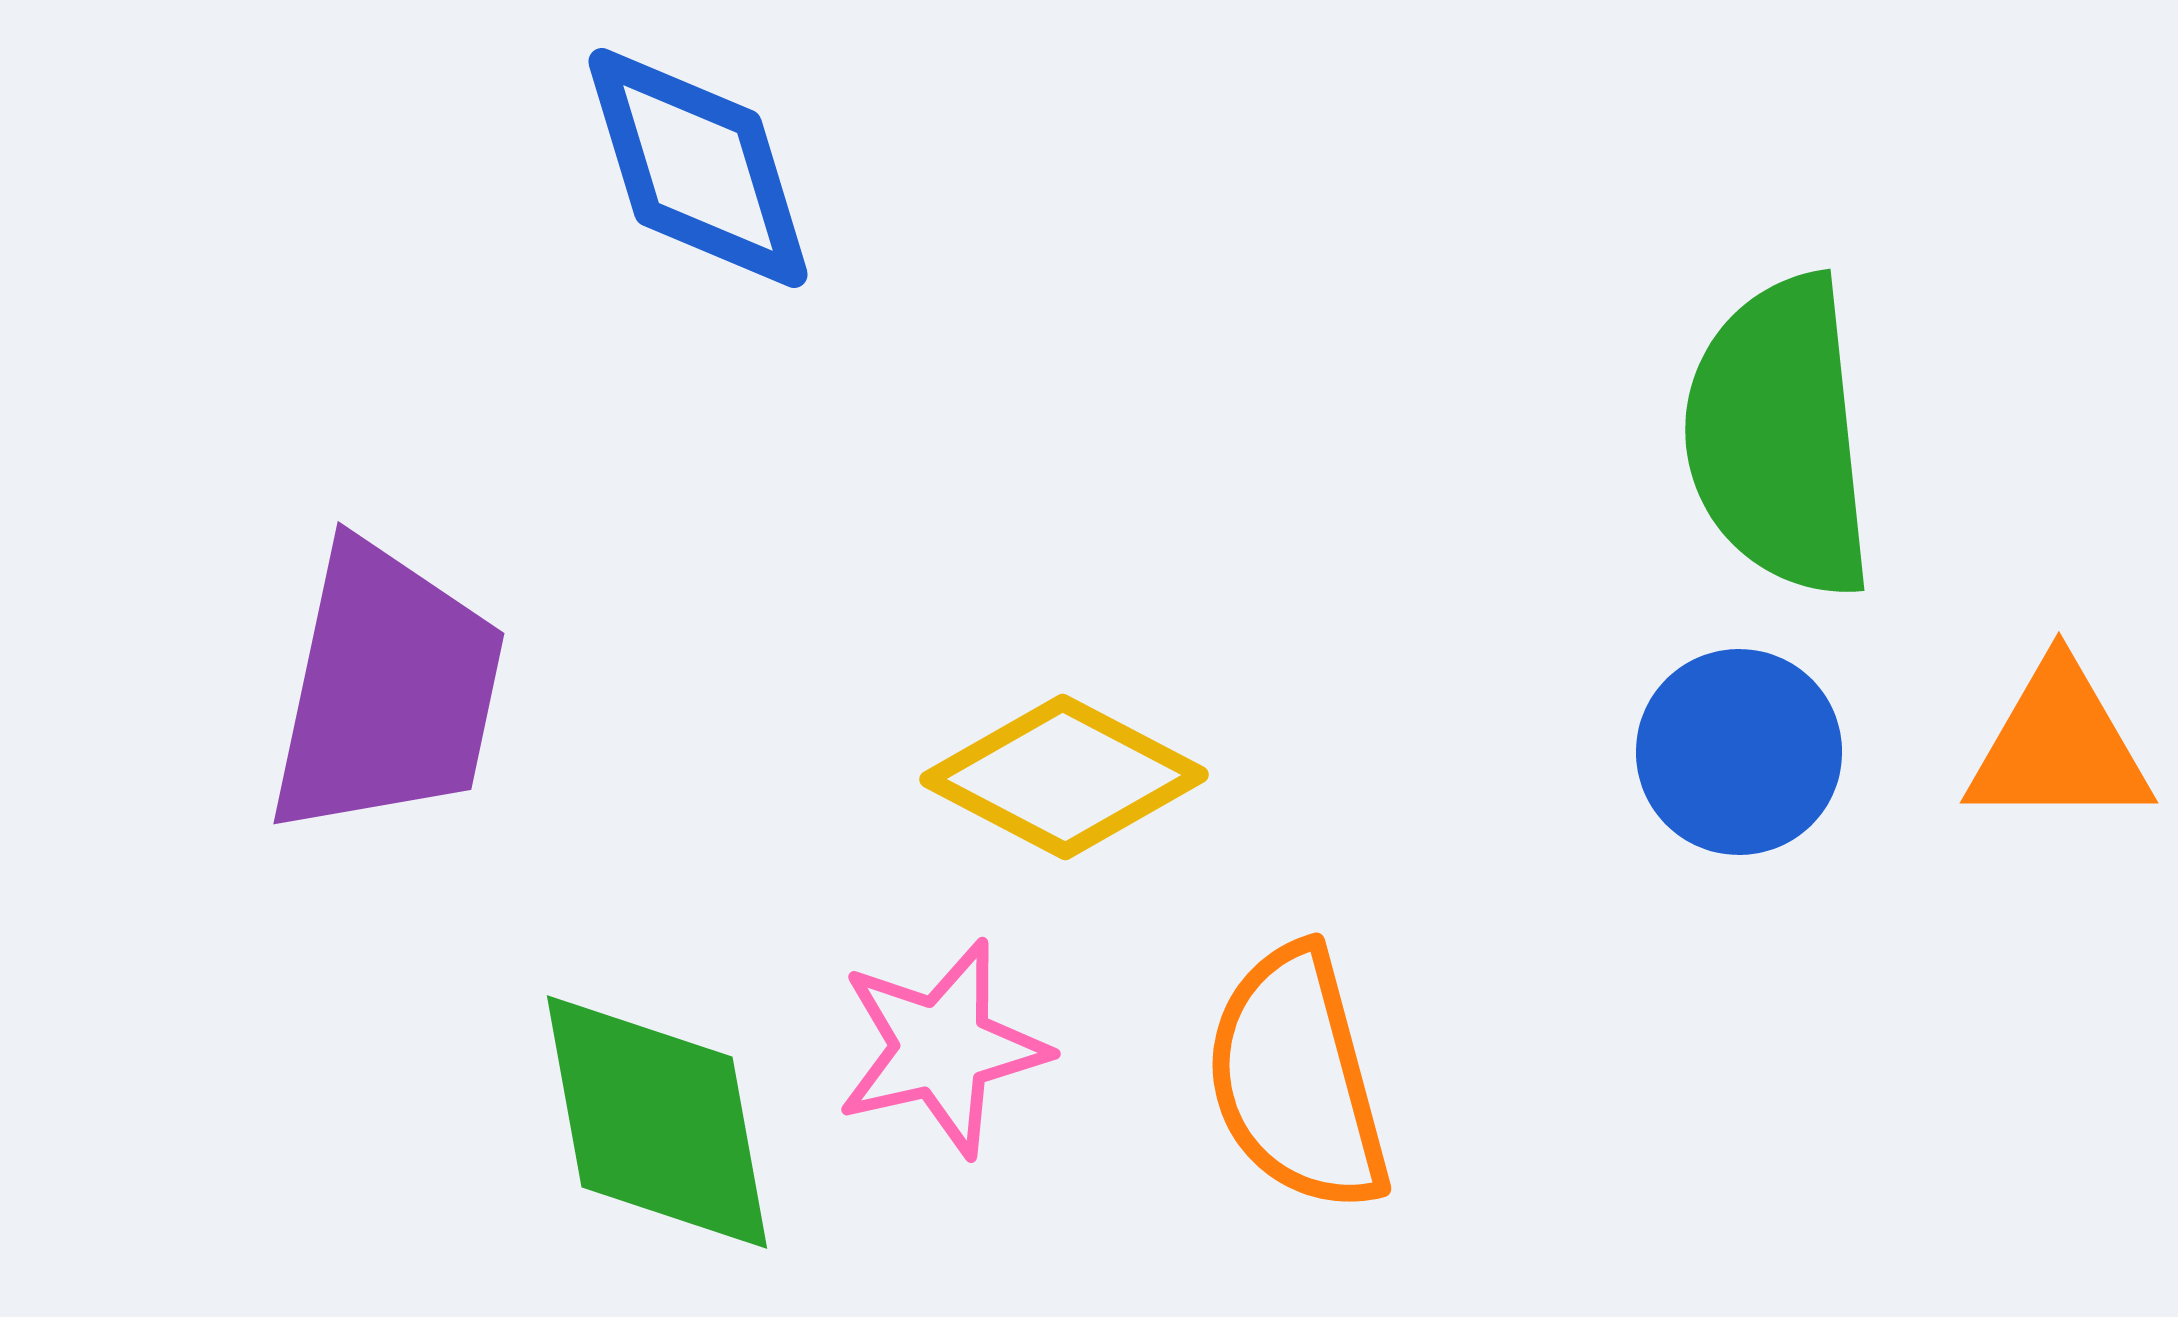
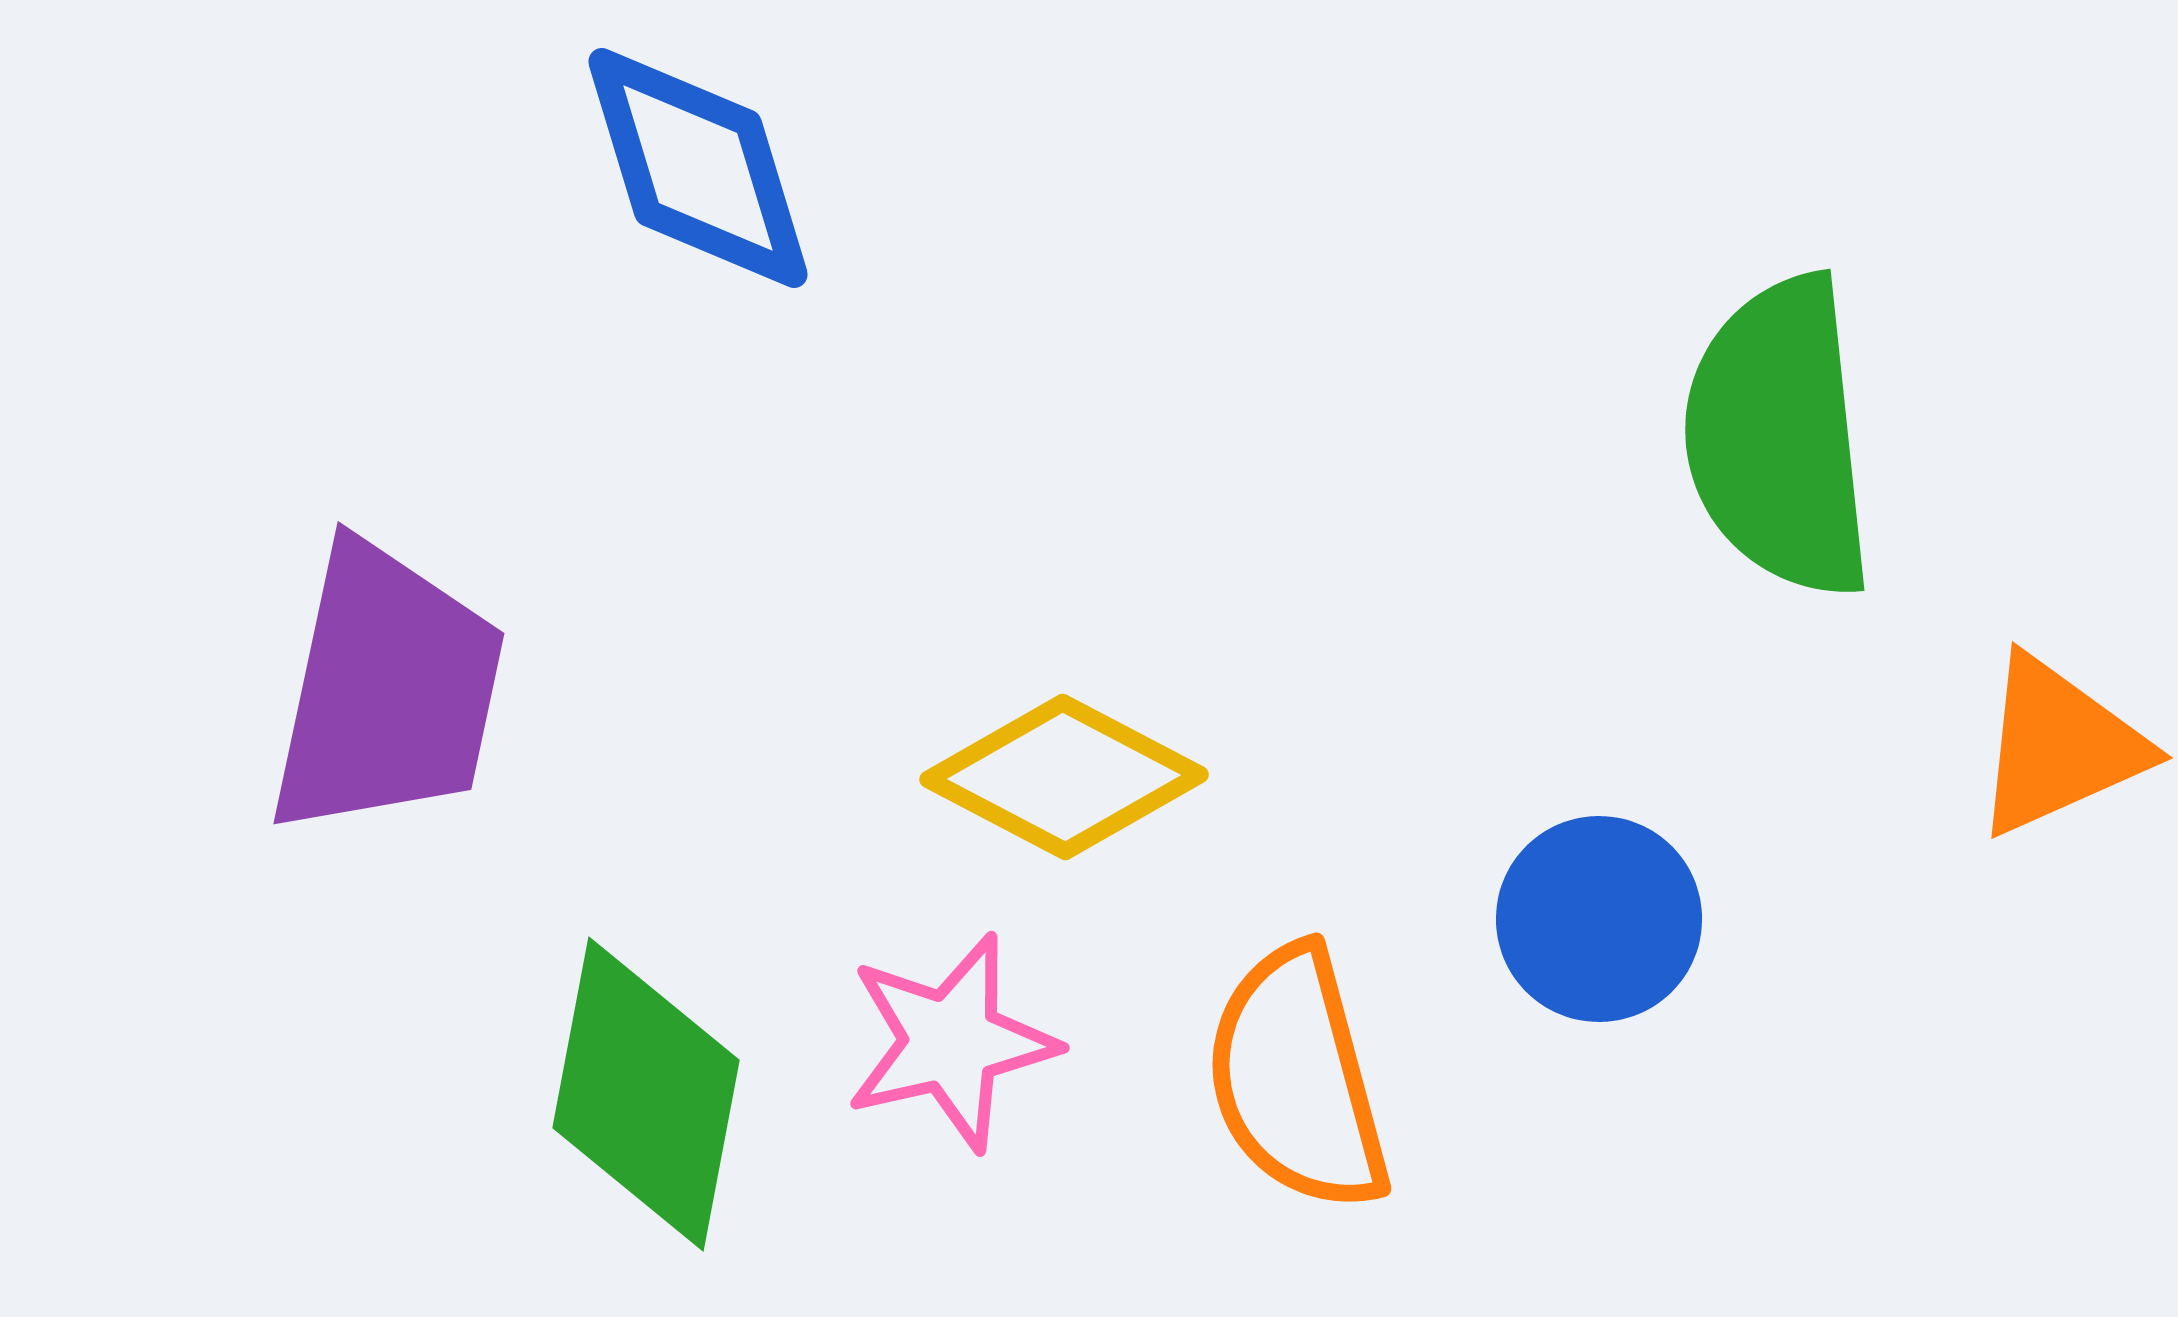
orange triangle: rotated 24 degrees counterclockwise
blue circle: moved 140 px left, 167 px down
pink star: moved 9 px right, 6 px up
green diamond: moved 11 px left, 28 px up; rotated 21 degrees clockwise
